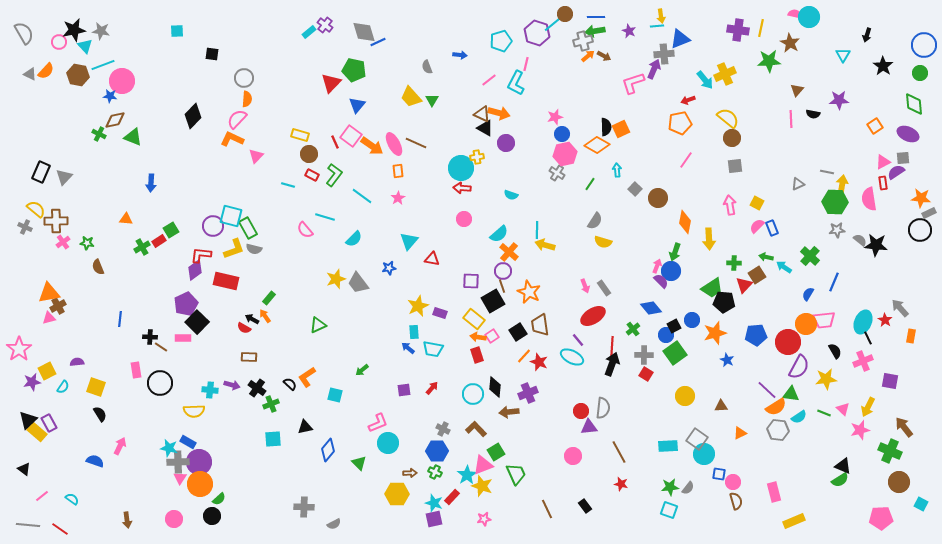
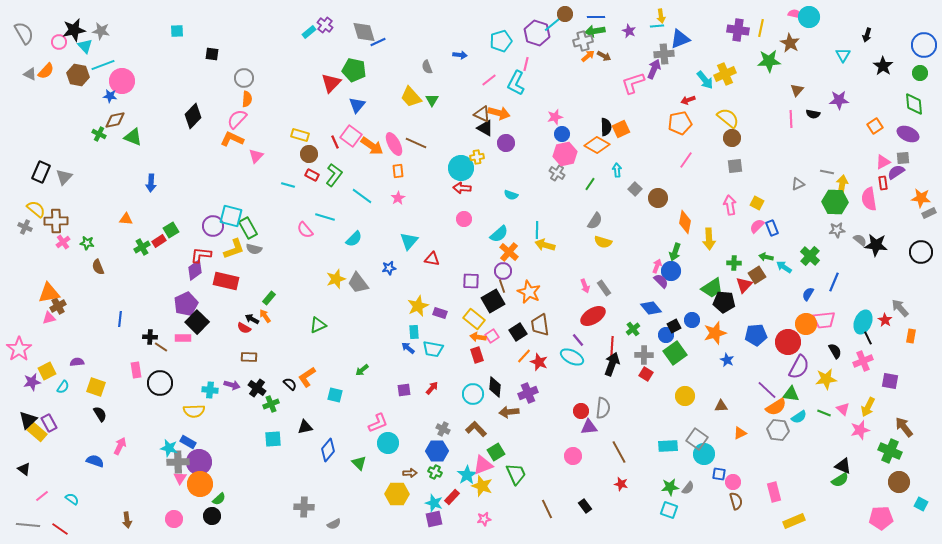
black circle at (920, 230): moved 1 px right, 22 px down
